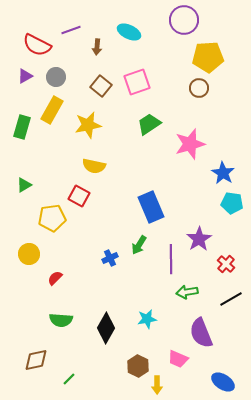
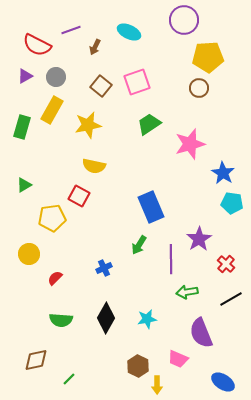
brown arrow at (97, 47): moved 2 px left; rotated 21 degrees clockwise
blue cross at (110, 258): moved 6 px left, 10 px down
black diamond at (106, 328): moved 10 px up
